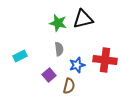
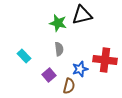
black triangle: moved 1 px left, 4 px up
cyan rectangle: moved 4 px right; rotated 72 degrees clockwise
blue star: moved 3 px right, 4 px down
